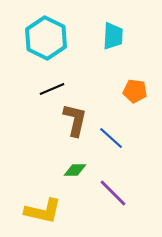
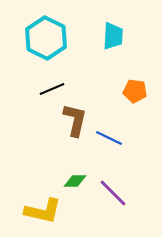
blue line: moved 2 px left; rotated 16 degrees counterclockwise
green diamond: moved 11 px down
